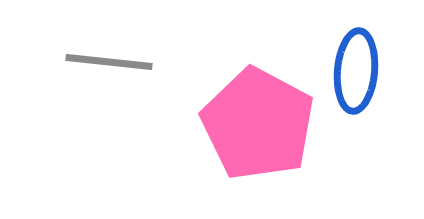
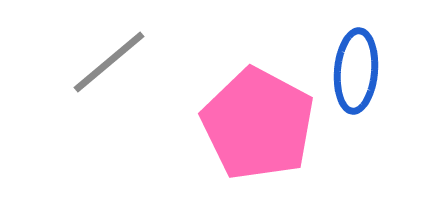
gray line: rotated 46 degrees counterclockwise
